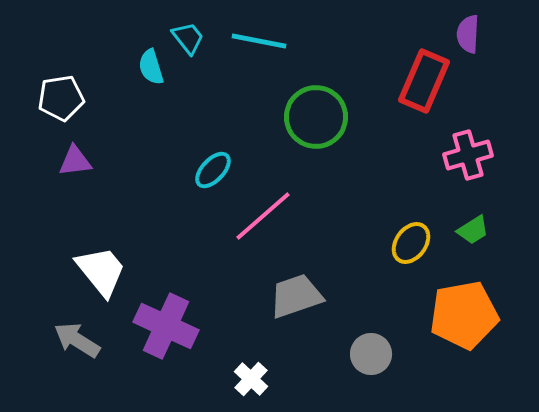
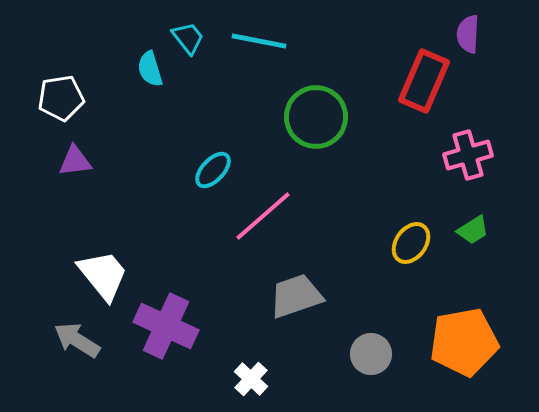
cyan semicircle: moved 1 px left, 2 px down
white trapezoid: moved 2 px right, 4 px down
orange pentagon: moved 27 px down
